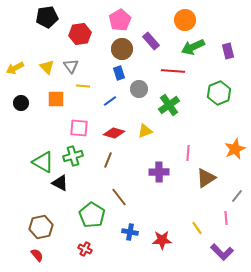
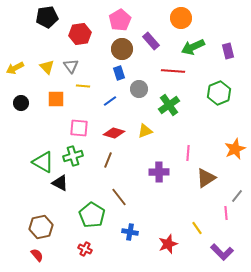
orange circle at (185, 20): moved 4 px left, 2 px up
pink line at (226, 218): moved 5 px up
red star at (162, 240): moved 6 px right, 4 px down; rotated 18 degrees counterclockwise
